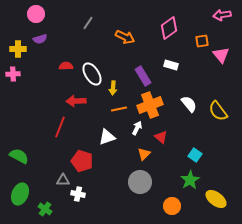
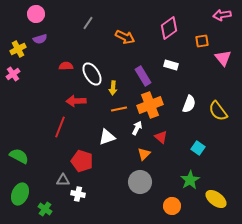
yellow cross: rotated 28 degrees counterclockwise
pink triangle: moved 2 px right, 3 px down
pink cross: rotated 32 degrees counterclockwise
white semicircle: rotated 60 degrees clockwise
cyan square: moved 3 px right, 7 px up
